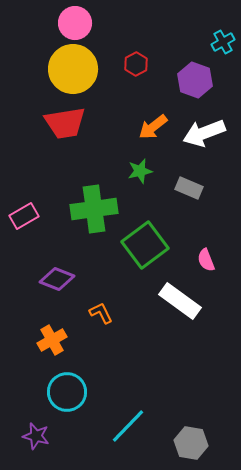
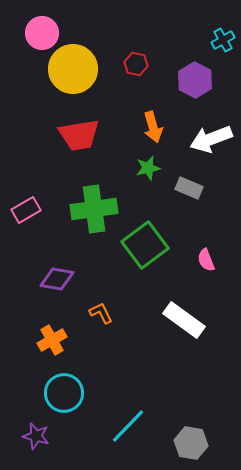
pink circle: moved 33 px left, 10 px down
cyan cross: moved 2 px up
red hexagon: rotated 20 degrees counterclockwise
purple hexagon: rotated 8 degrees clockwise
red trapezoid: moved 14 px right, 12 px down
orange arrow: rotated 68 degrees counterclockwise
white arrow: moved 7 px right, 6 px down
green star: moved 8 px right, 3 px up
pink rectangle: moved 2 px right, 6 px up
purple diamond: rotated 12 degrees counterclockwise
white rectangle: moved 4 px right, 19 px down
cyan circle: moved 3 px left, 1 px down
